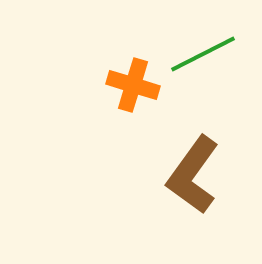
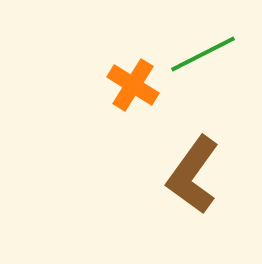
orange cross: rotated 15 degrees clockwise
